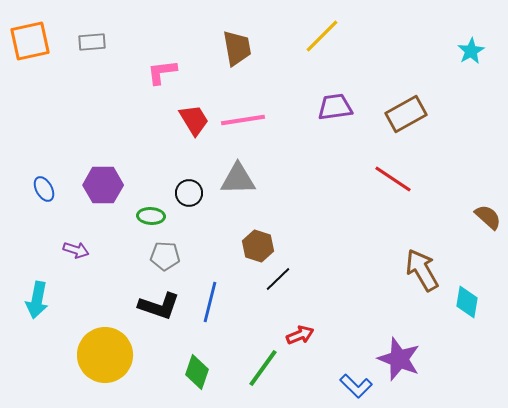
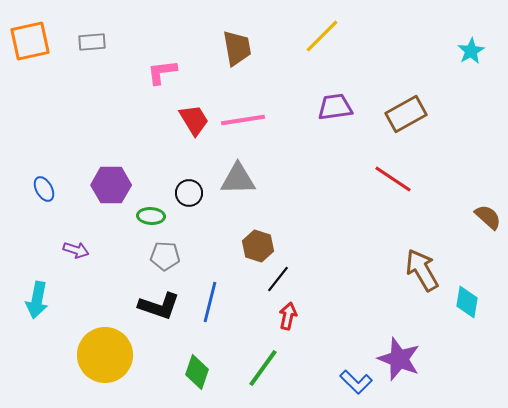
purple hexagon: moved 8 px right
black line: rotated 8 degrees counterclockwise
red arrow: moved 12 px left, 19 px up; rotated 56 degrees counterclockwise
blue L-shape: moved 4 px up
